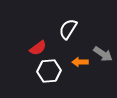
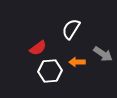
white semicircle: moved 3 px right
orange arrow: moved 3 px left
white hexagon: moved 1 px right
